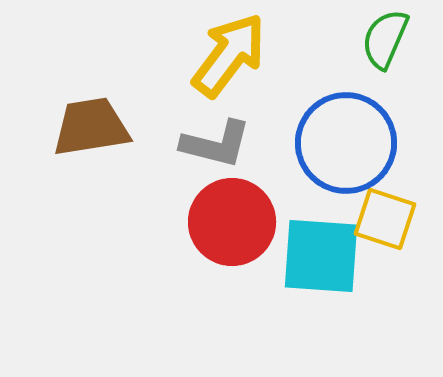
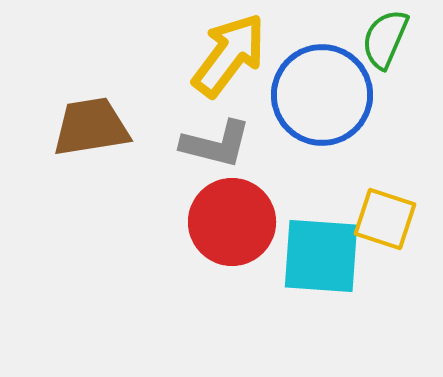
blue circle: moved 24 px left, 48 px up
